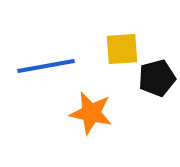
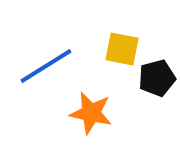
yellow square: rotated 15 degrees clockwise
blue line: rotated 22 degrees counterclockwise
